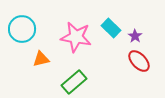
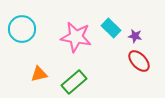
purple star: rotated 24 degrees counterclockwise
orange triangle: moved 2 px left, 15 px down
